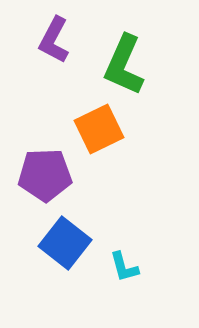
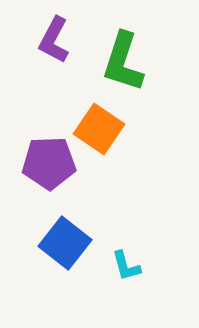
green L-shape: moved 1 px left, 3 px up; rotated 6 degrees counterclockwise
orange square: rotated 30 degrees counterclockwise
purple pentagon: moved 4 px right, 12 px up
cyan L-shape: moved 2 px right, 1 px up
